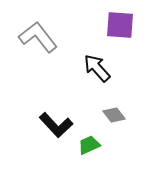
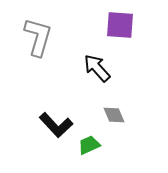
gray L-shape: rotated 54 degrees clockwise
gray diamond: rotated 15 degrees clockwise
